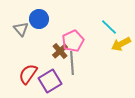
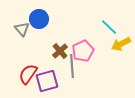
gray triangle: moved 1 px right
pink pentagon: moved 10 px right, 10 px down
gray line: moved 3 px down
purple square: moved 3 px left; rotated 15 degrees clockwise
